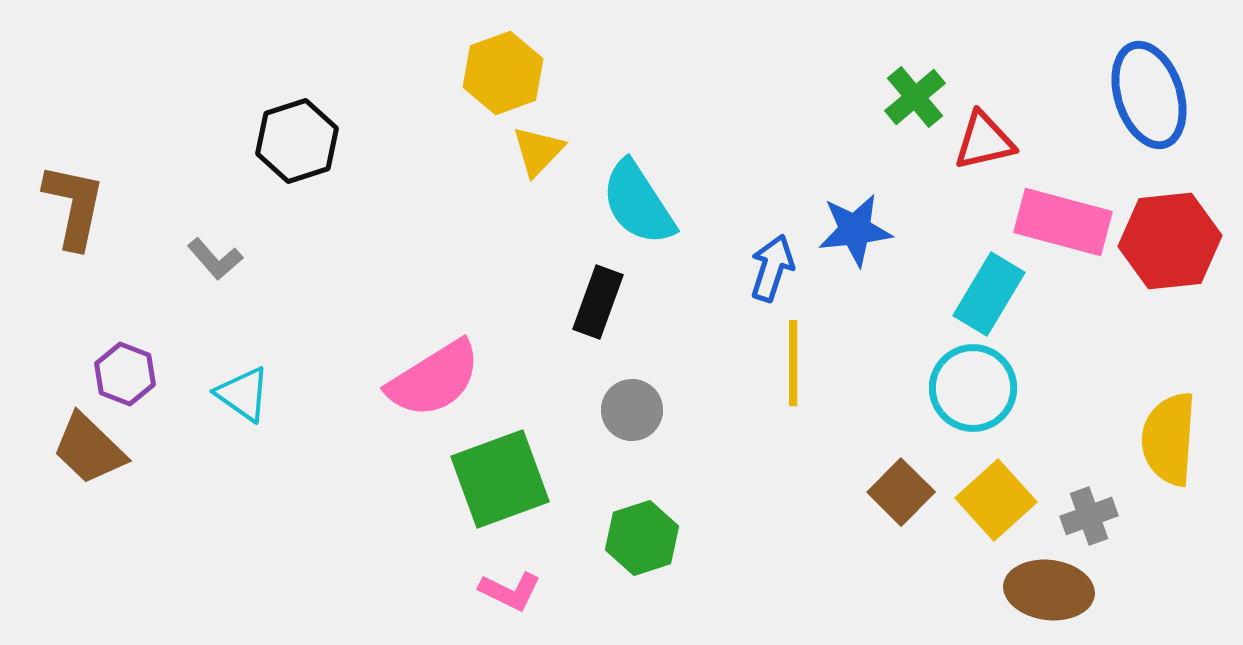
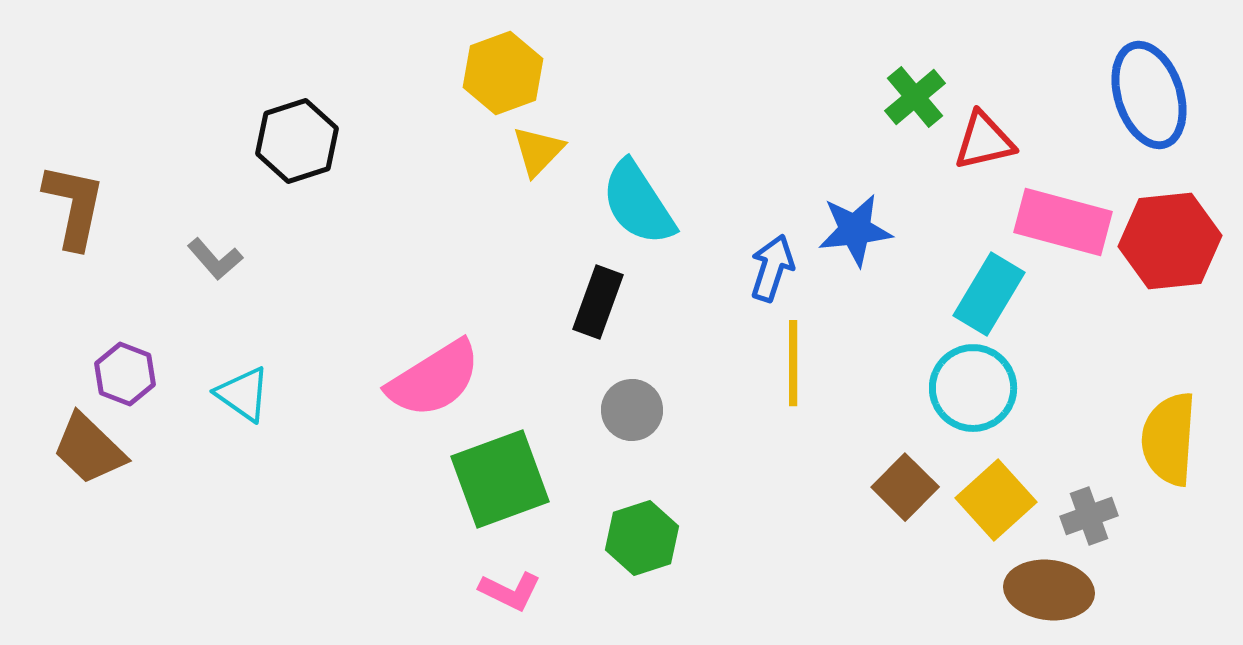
brown square: moved 4 px right, 5 px up
